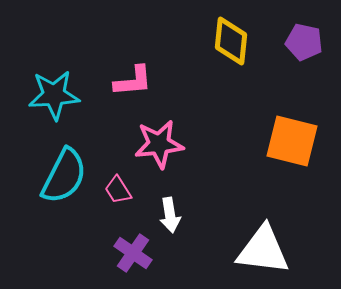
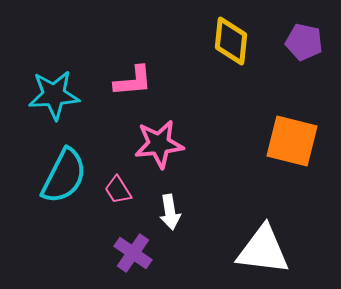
white arrow: moved 3 px up
